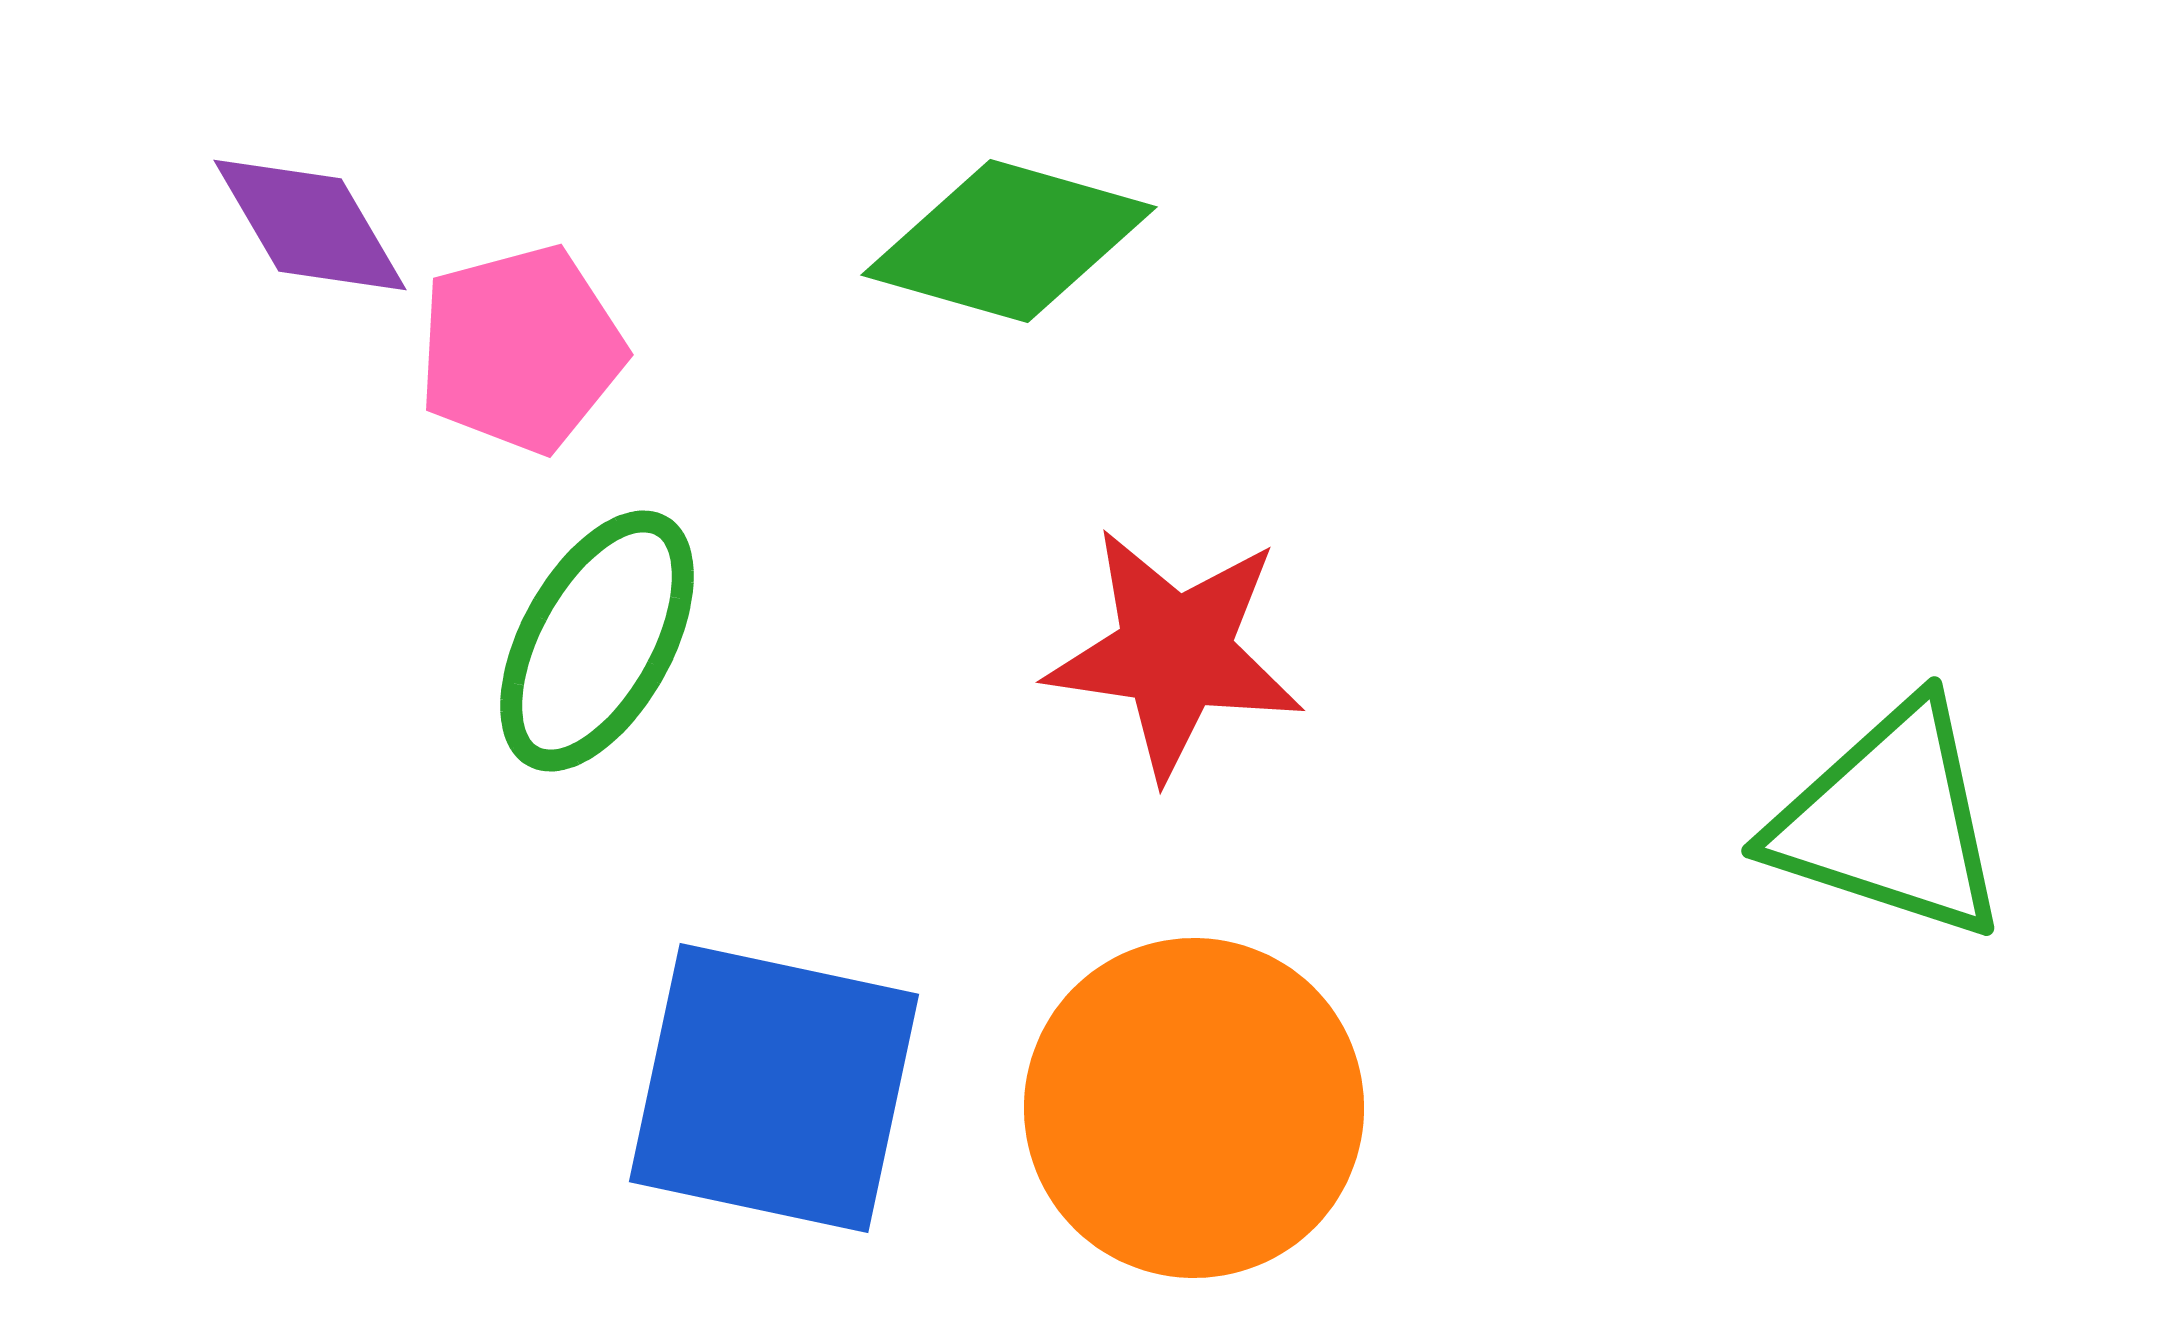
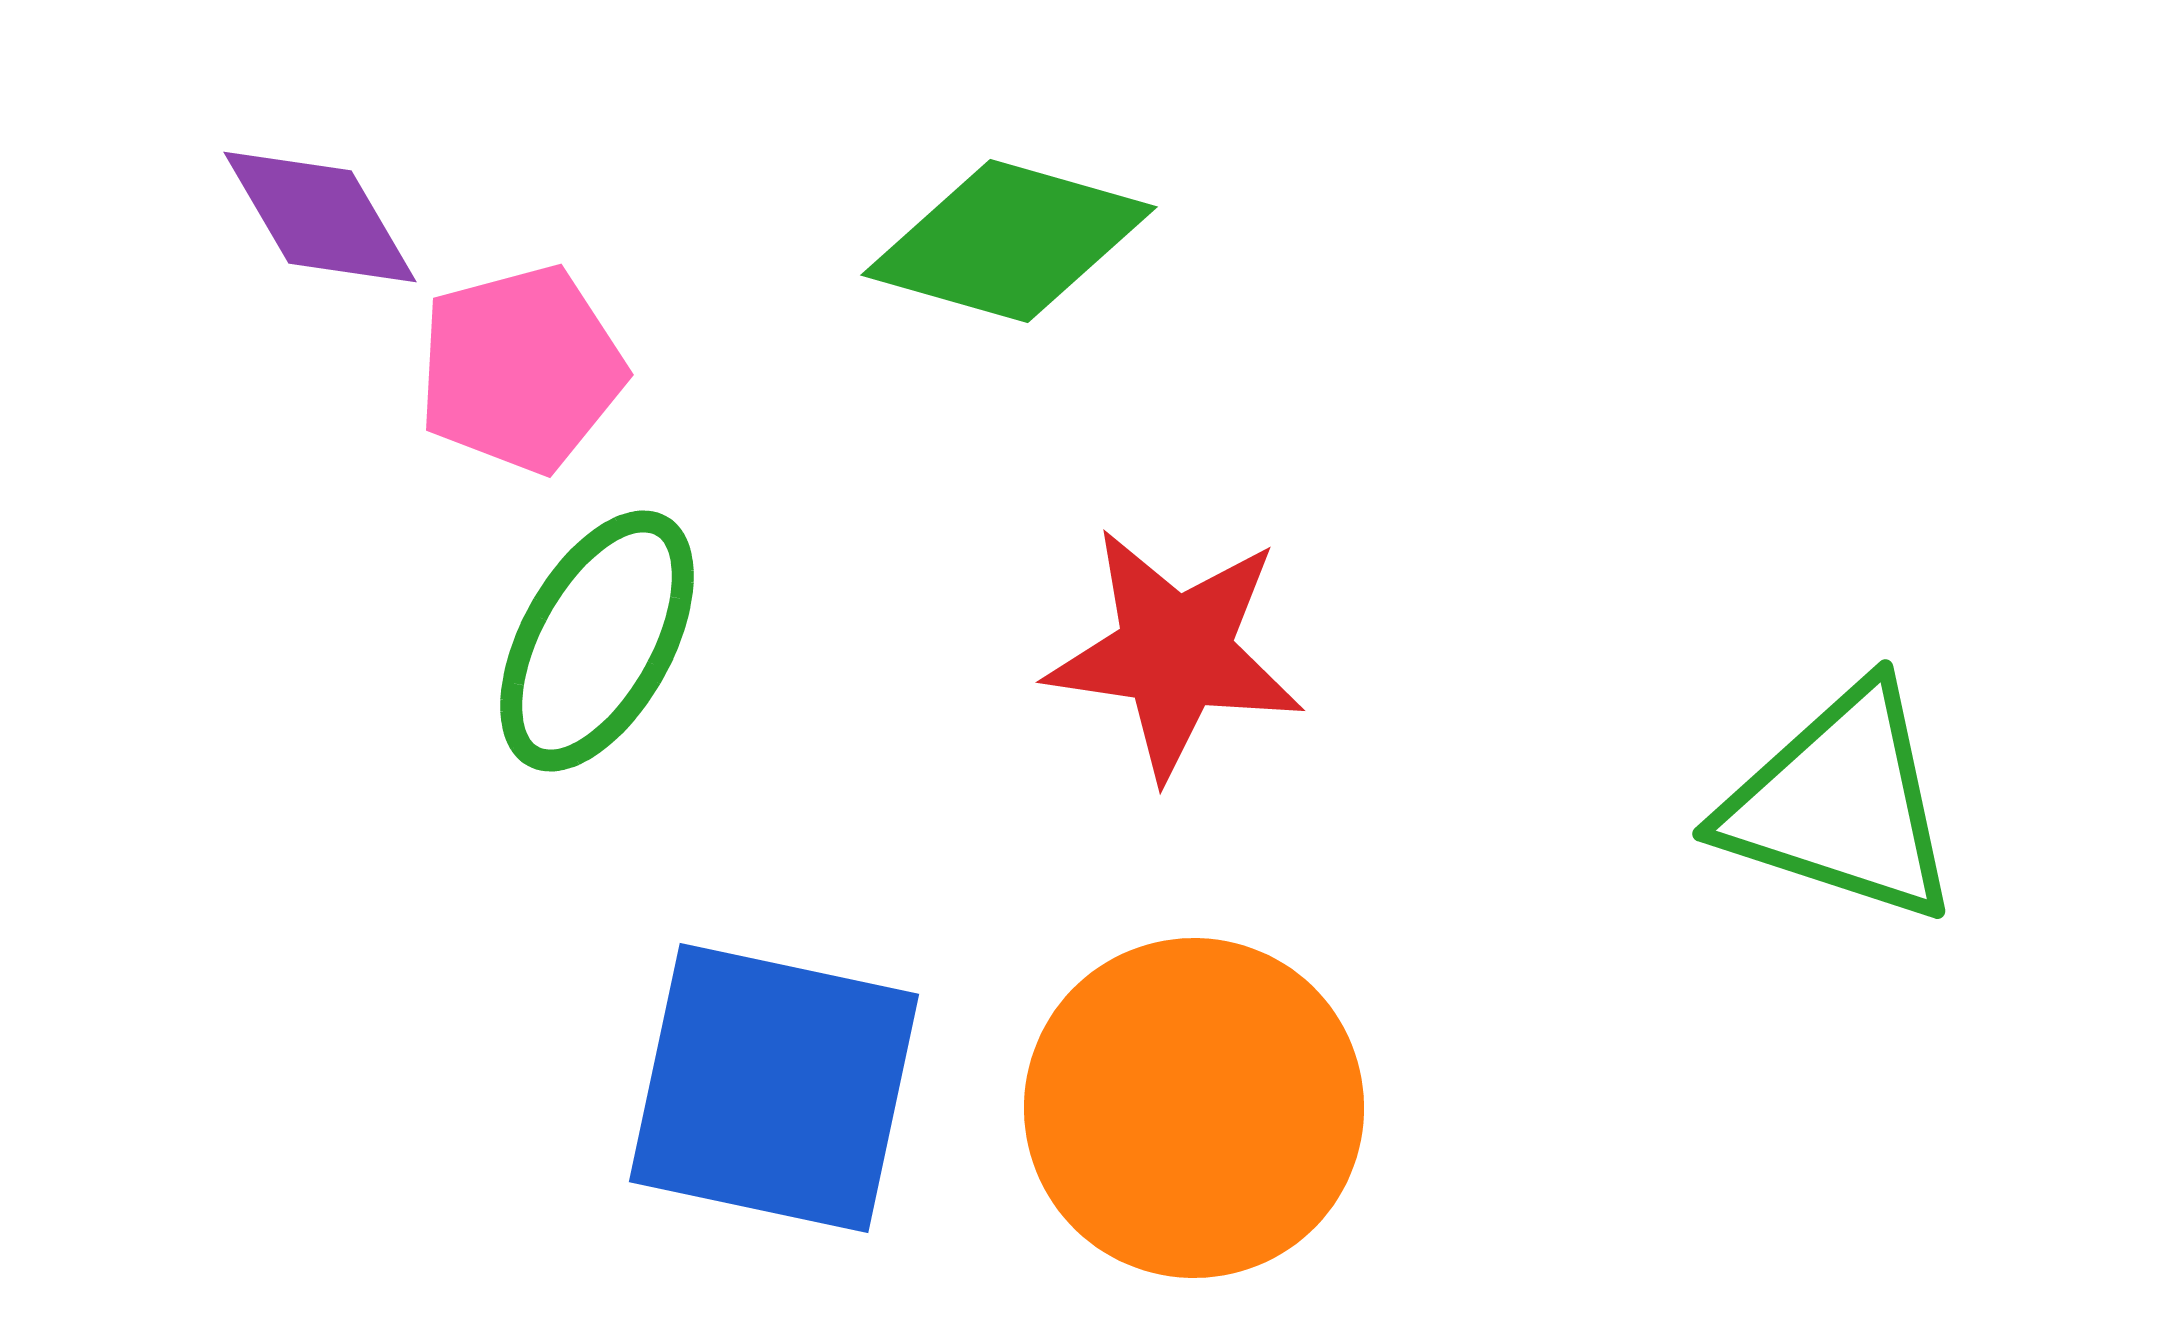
purple diamond: moved 10 px right, 8 px up
pink pentagon: moved 20 px down
green triangle: moved 49 px left, 17 px up
